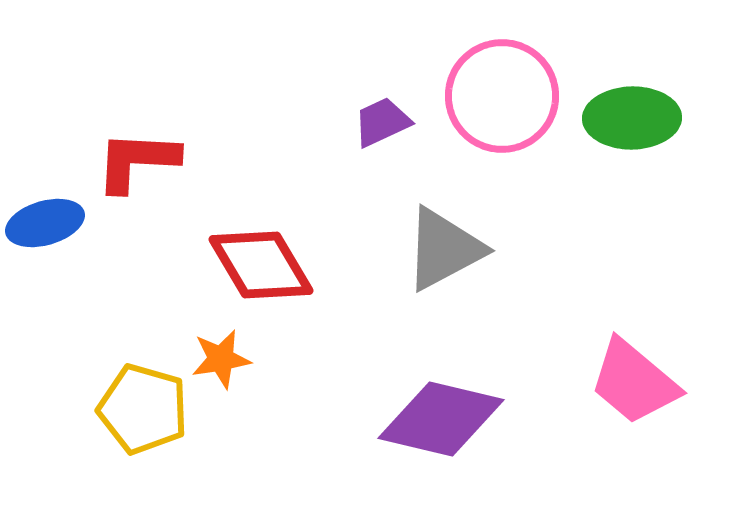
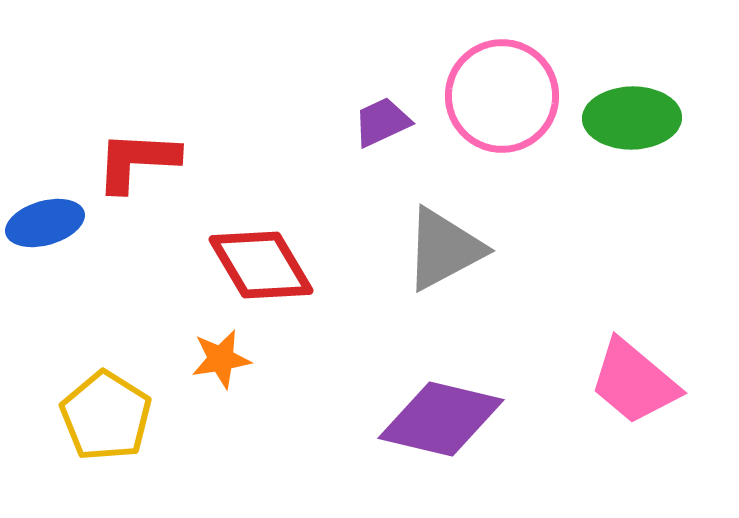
yellow pentagon: moved 37 px left, 7 px down; rotated 16 degrees clockwise
